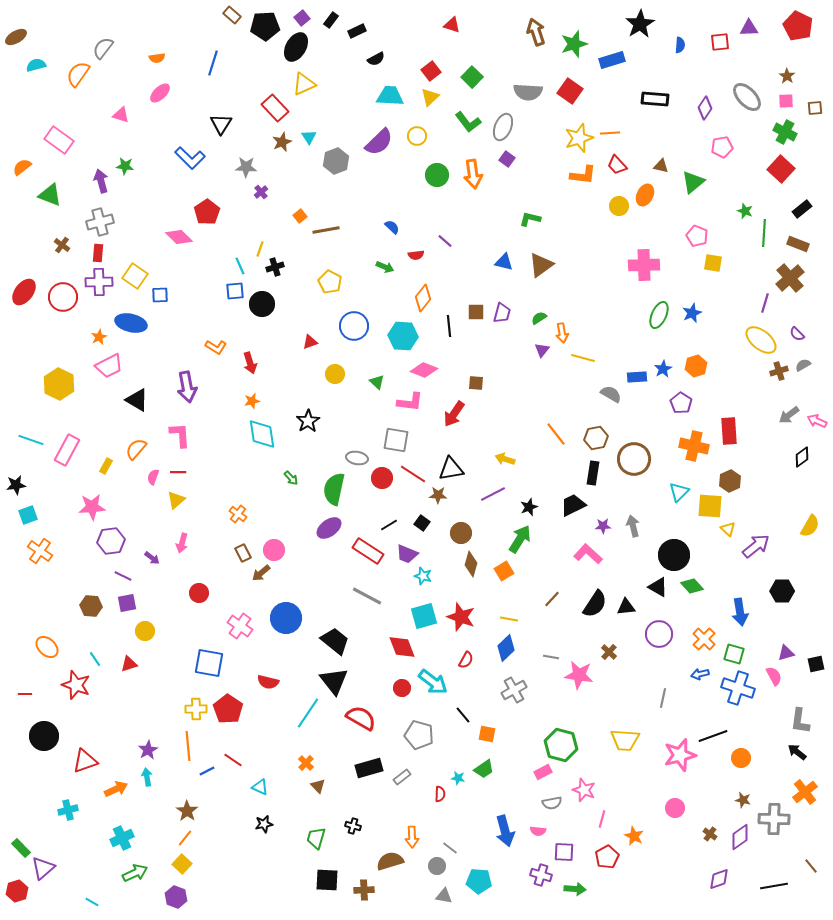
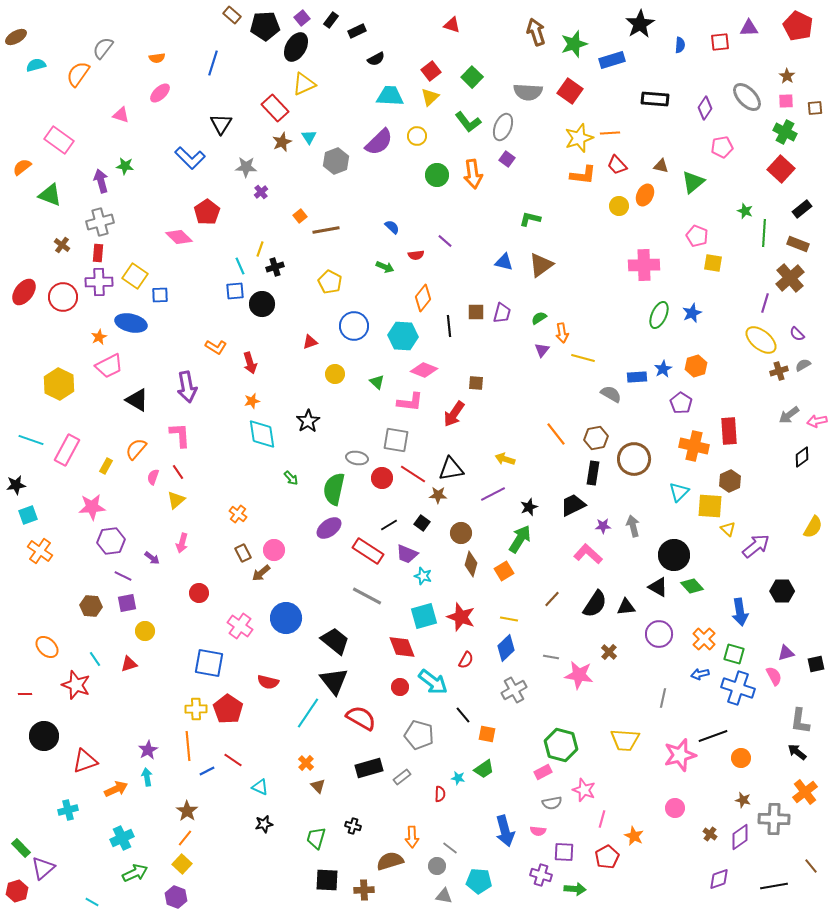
pink arrow at (817, 421): rotated 36 degrees counterclockwise
red line at (178, 472): rotated 56 degrees clockwise
yellow semicircle at (810, 526): moved 3 px right, 1 px down
red circle at (402, 688): moved 2 px left, 1 px up
